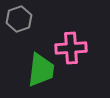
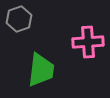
pink cross: moved 17 px right, 6 px up
